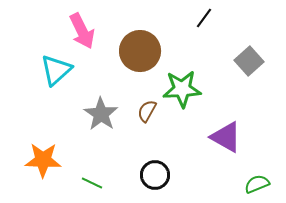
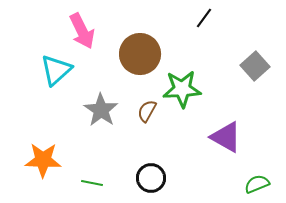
brown circle: moved 3 px down
gray square: moved 6 px right, 5 px down
gray star: moved 4 px up
black circle: moved 4 px left, 3 px down
green line: rotated 15 degrees counterclockwise
